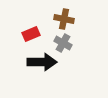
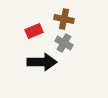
red rectangle: moved 3 px right, 3 px up
gray cross: moved 1 px right
